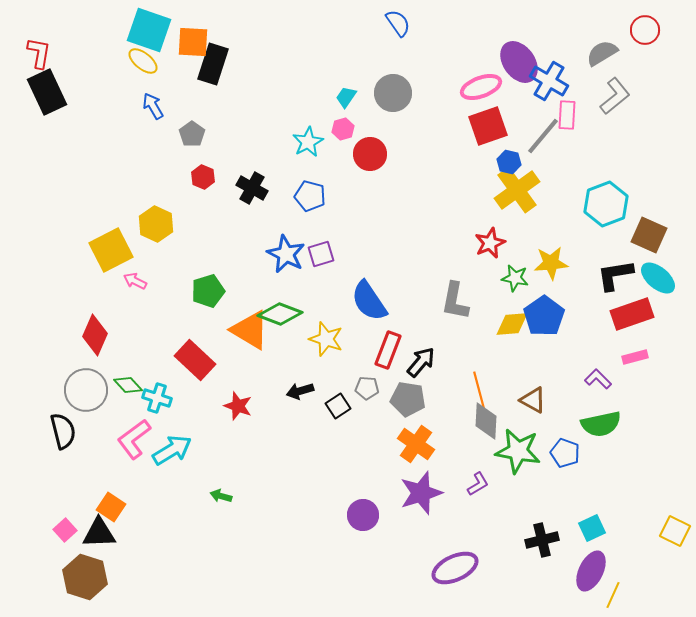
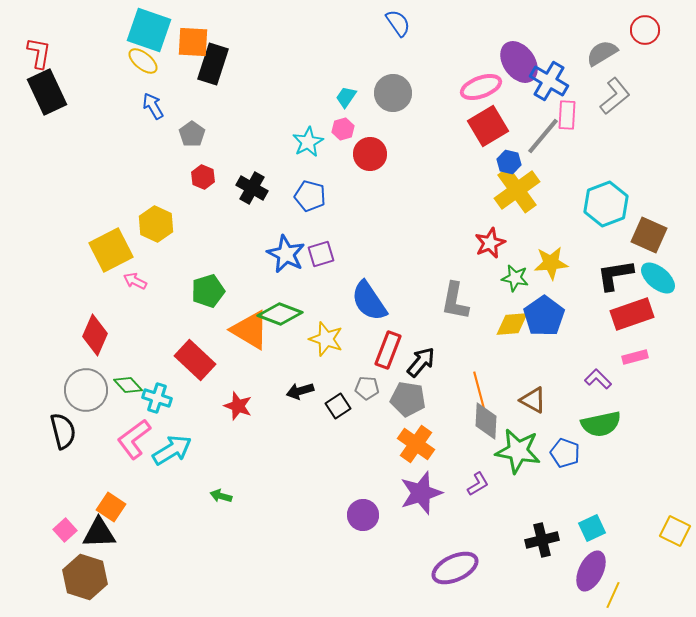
red square at (488, 126): rotated 12 degrees counterclockwise
